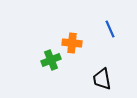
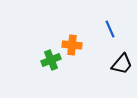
orange cross: moved 2 px down
black trapezoid: moved 20 px right, 15 px up; rotated 130 degrees counterclockwise
